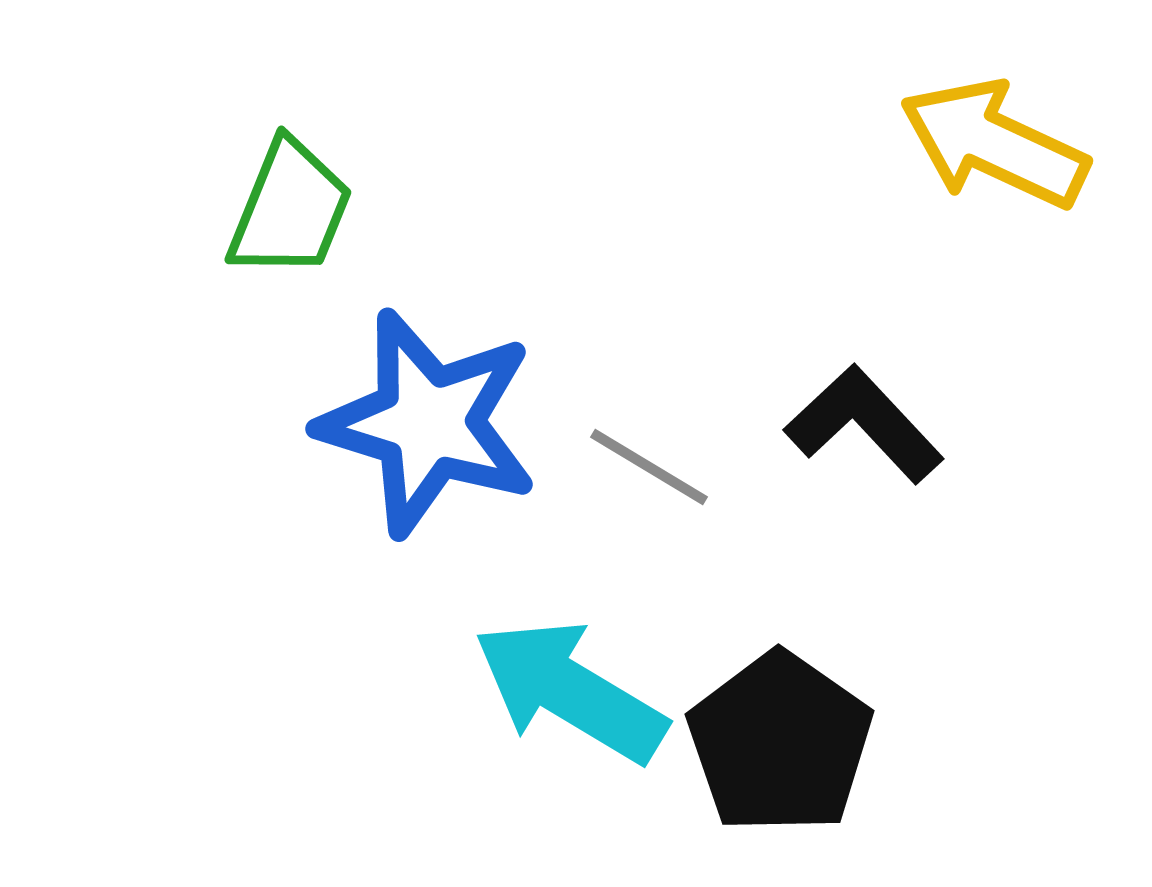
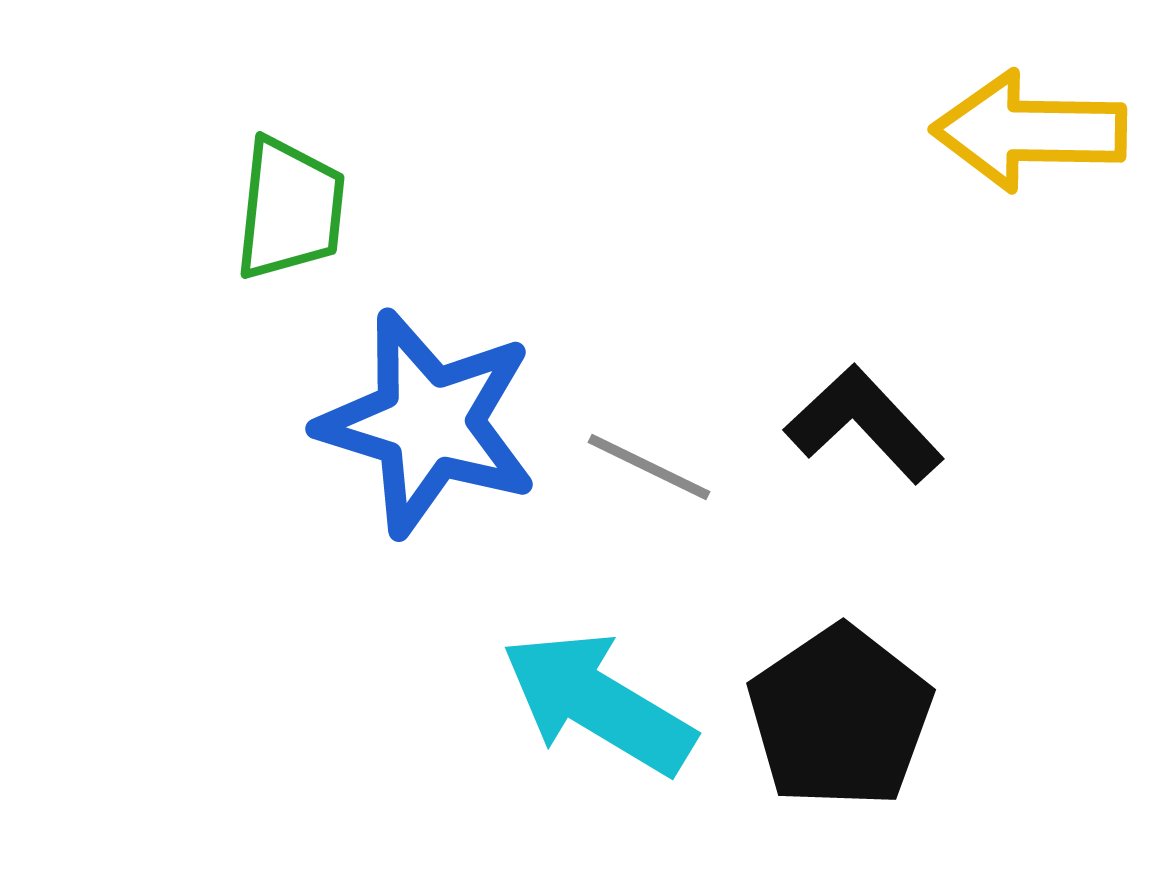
yellow arrow: moved 35 px right, 13 px up; rotated 24 degrees counterclockwise
green trapezoid: rotated 16 degrees counterclockwise
gray line: rotated 5 degrees counterclockwise
cyan arrow: moved 28 px right, 12 px down
black pentagon: moved 60 px right, 26 px up; rotated 3 degrees clockwise
